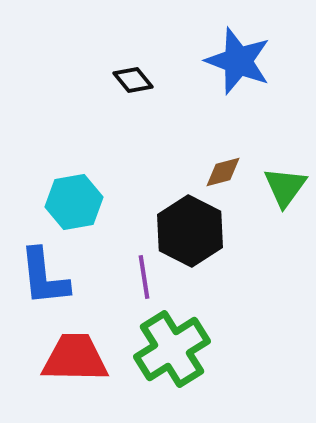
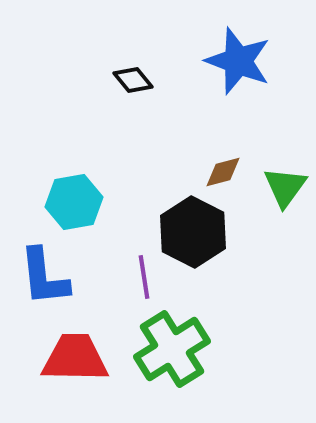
black hexagon: moved 3 px right, 1 px down
